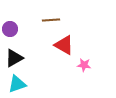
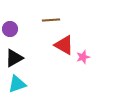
pink star: moved 1 px left, 8 px up; rotated 24 degrees counterclockwise
